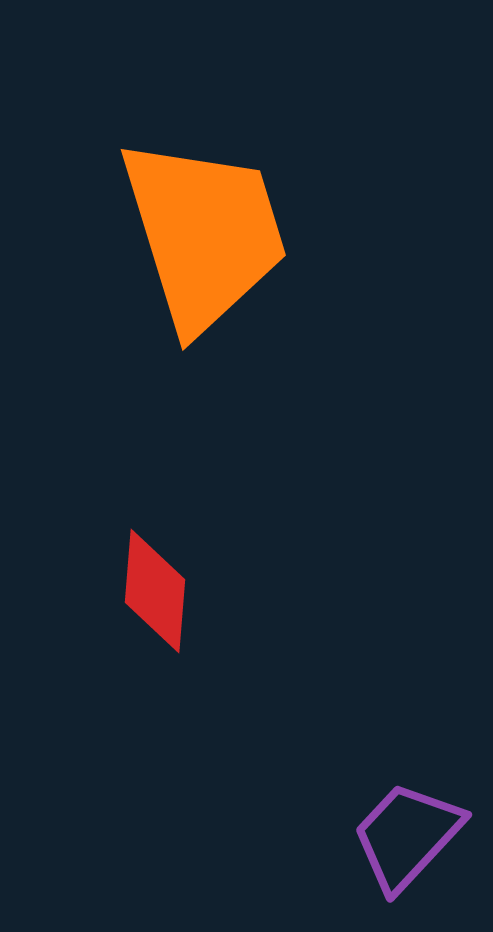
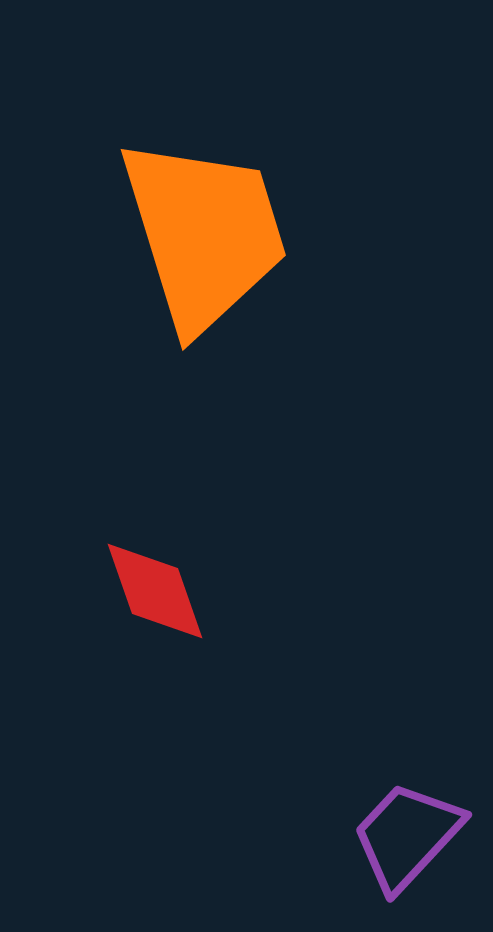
red diamond: rotated 24 degrees counterclockwise
